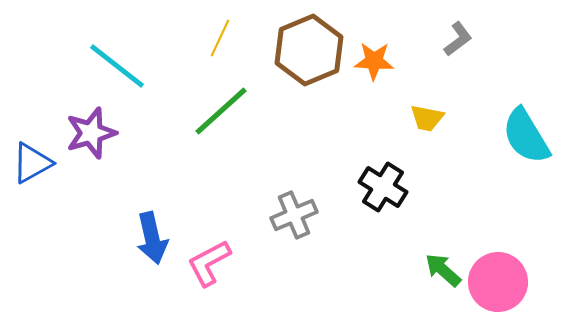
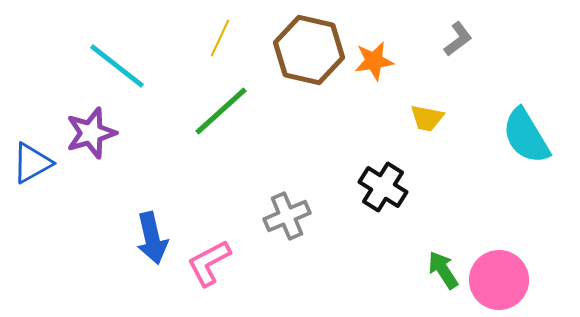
brown hexagon: rotated 24 degrees counterclockwise
orange star: rotated 12 degrees counterclockwise
gray cross: moved 7 px left, 1 px down
green arrow: rotated 15 degrees clockwise
pink circle: moved 1 px right, 2 px up
